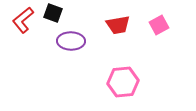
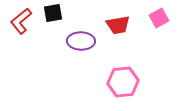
black square: rotated 30 degrees counterclockwise
red L-shape: moved 2 px left, 1 px down
pink square: moved 7 px up
purple ellipse: moved 10 px right
